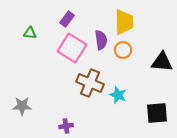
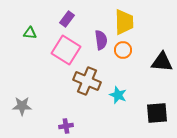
pink square: moved 6 px left, 2 px down
brown cross: moved 3 px left, 2 px up
